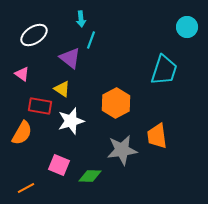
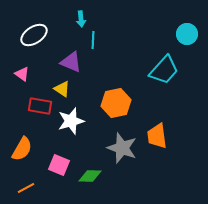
cyan circle: moved 7 px down
cyan line: moved 2 px right; rotated 18 degrees counterclockwise
purple triangle: moved 1 px right, 4 px down; rotated 15 degrees counterclockwise
cyan trapezoid: rotated 24 degrees clockwise
orange hexagon: rotated 16 degrees clockwise
orange semicircle: moved 16 px down
gray star: moved 2 px up; rotated 28 degrees clockwise
